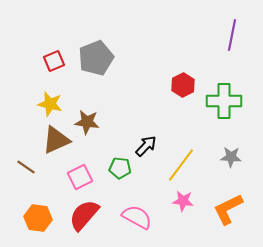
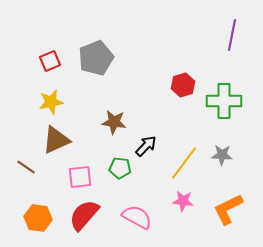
red square: moved 4 px left
red hexagon: rotated 10 degrees clockwise
yellow star: moved 1 px right, 2 px up; rotated 25 degrees counterclockwise
brown star: moved 27 px right
gray star: moved 9 px left, 2 px up
yellow line: moved 3 px right, 2 px up
pink square: rotated 20 degrees clockwise
